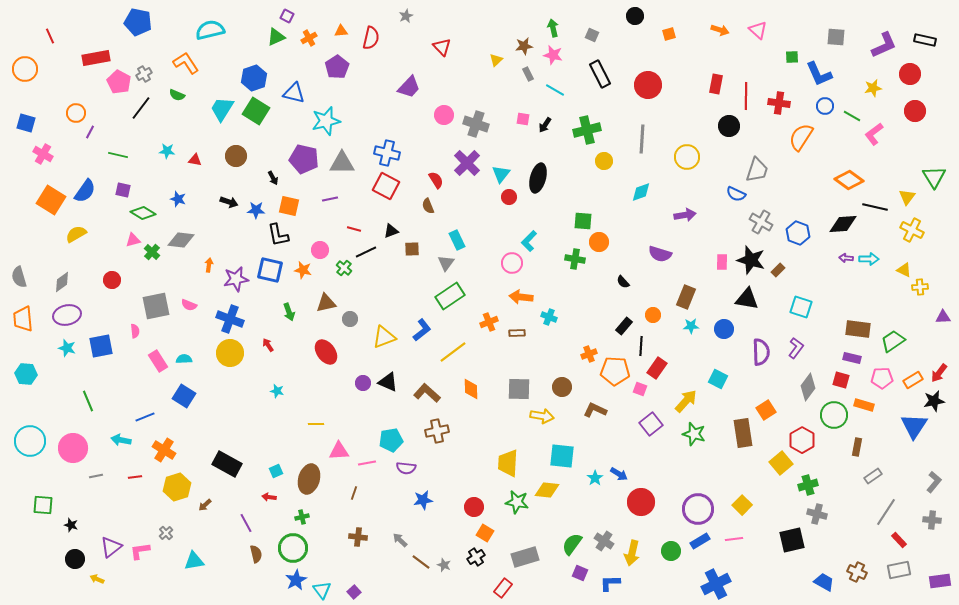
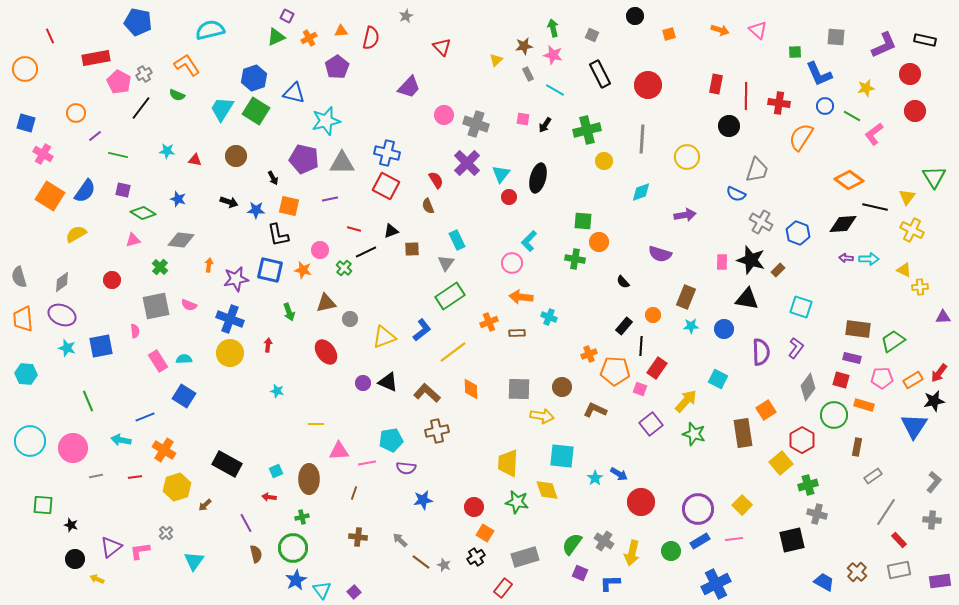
green square at (792, 57): moved 3 px right, 5 px up
orange L-shape at (186, 63): moved 1 px right, 2 px down
yellow star at (873, 88): moved 7 px left
purple line at (90, 132): moved 5 px right, 4 px down; rotated 24 degrees clockwise
orange square at (51, 200): moved 1 px left, 4 px up
green cross at (152, 252): moved 8 px right, 15 px down
purple ellipse at (67, 315): moved 5 px left; rotated 36 degrees clockwise
red arrow at (268, 345): rotated 40 degrees clockwise
brown ellipse at (309, 479): rotated 16 degrees counterclockwise
yellow diamond at (547, 490): rotated 65 degrees clockwise
cyan triangle at (194, 561): rotated 45 degrees counterclockwise
brown cross at (857, 572): rotated 18 degrees clockwise
